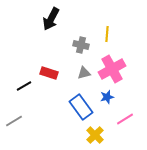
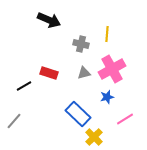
black arrow: moved 2 px left, 1 px down; rotated 95 degrees counterclockwise
gray cross: moved 1 px up
blue rectangle: moved 3 px left, 7 px down; rotated 10 degrees counterclockwise
gray line: rotated 18 degrees counterclockwise
yellow cross: moved 1 px left, 2 px down
